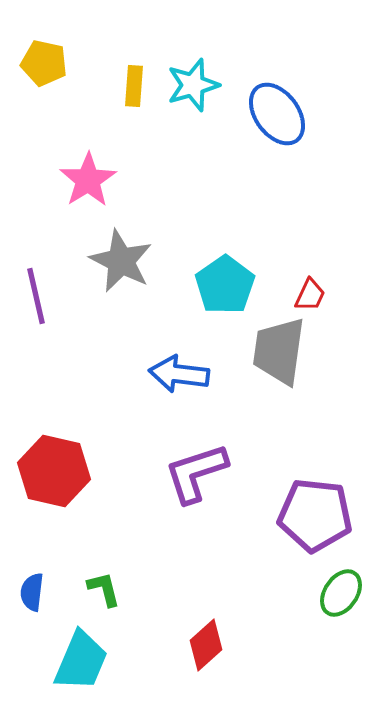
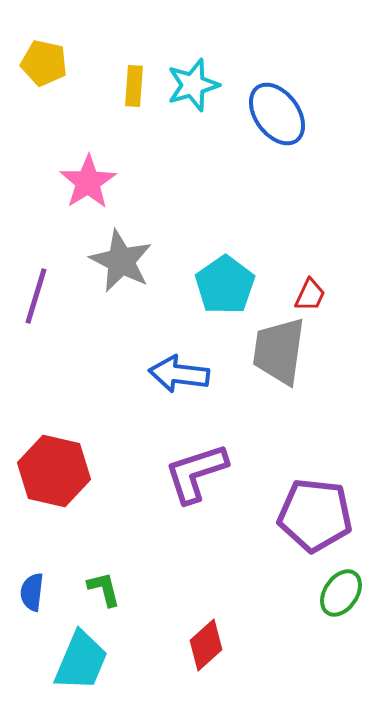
pink star: moved 2 px down
purple line: rotated 30 degrees clockwise
